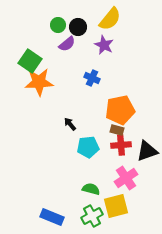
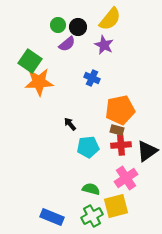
black triangle: rotated 15 degrees counterclockwise
